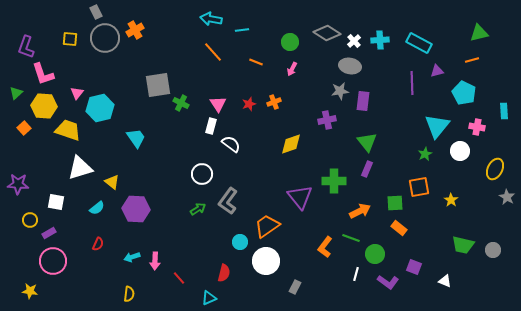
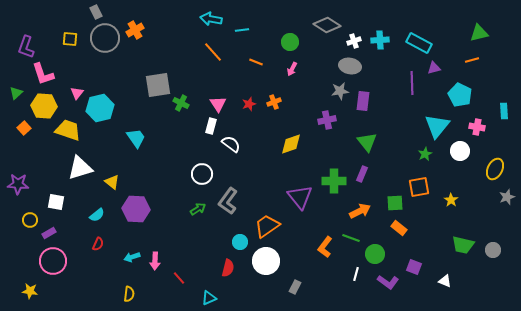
gray diamond at (327, 33): moved 8 px up
white cross at (354, 41): rotated 24 degrees clockwise
purple triangle at (437, 71): moved 3 px left, 3 px up
cyan pentagon at (464, 93): moved 4 px left, 2 px down
purple rectangle at (367, 169): moved 5 px left, 5 px down
gray star at (507, 197): rotated 21 degrees clockwise
cyan semicircle at (97, 208): moved 7 px down
red semicircle at (224, 273): moved 4 px right, 5 px up
